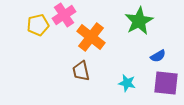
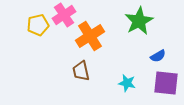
orange cross: moved 1 px left, 1 px up; rotated 20 degrees clockwise
